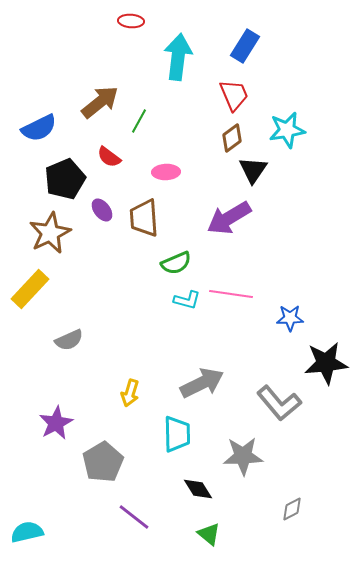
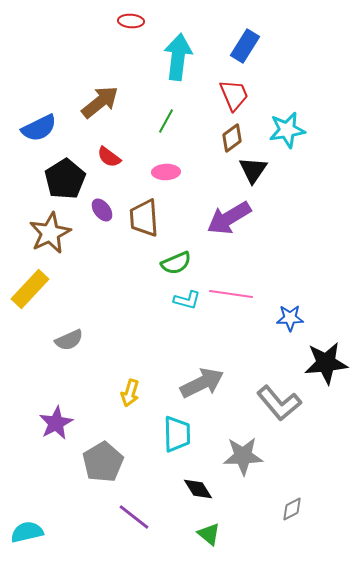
green line: moved 27 px right
black pentagon: rotated 9 degrees counterclockwise
